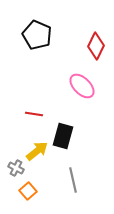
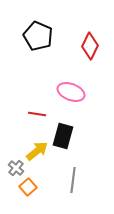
black pentagon: moved 1 px right, 1 px down
red diamond: moved 6 px left
pink ellipse: moved 11 px left, 6 px down; rotated 24 degrees counterclockwise
red line: moved 3 px right
gray cross: rotated 14 degrees clockwise
gray line: rotated 20 degrees clockwise
orange square: moved 4 px up
